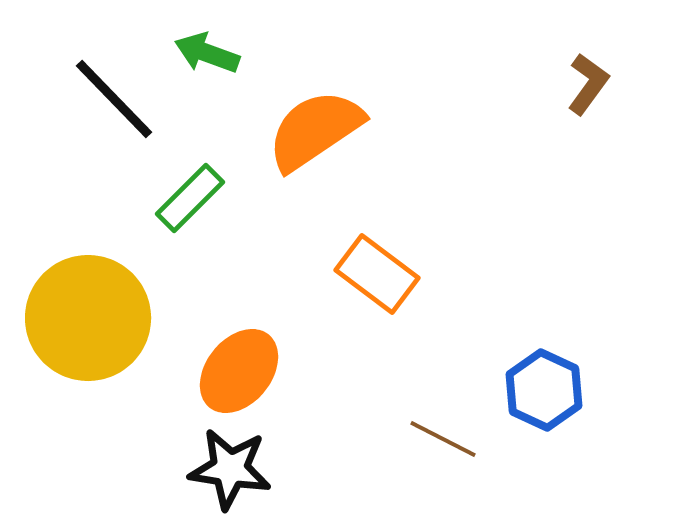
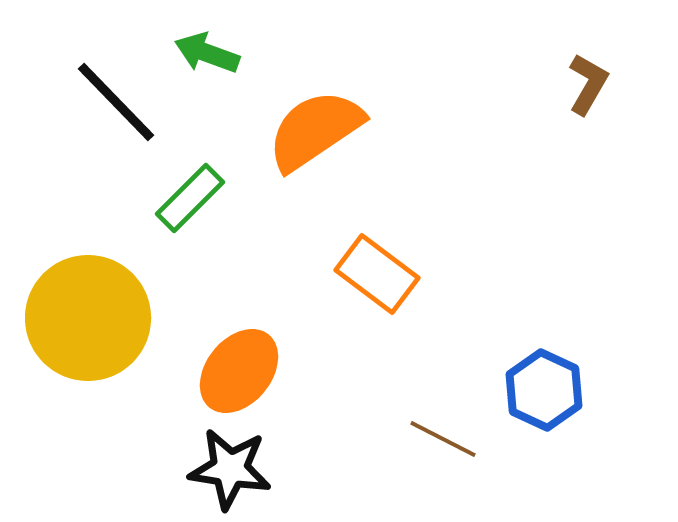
brown L-shape: rotated 6 degrees counterclockwise
black line: moved 2 px right, 3 px down
